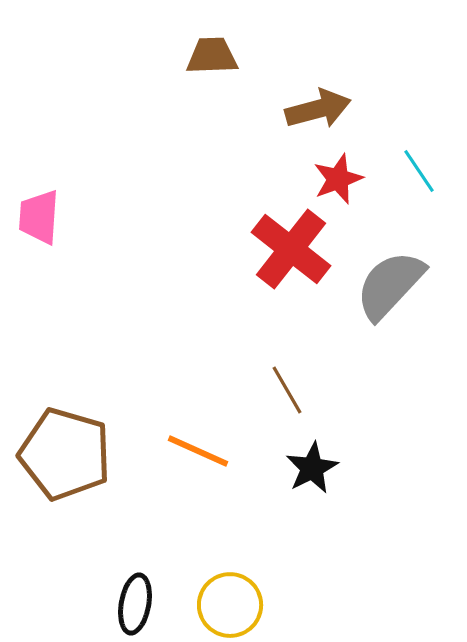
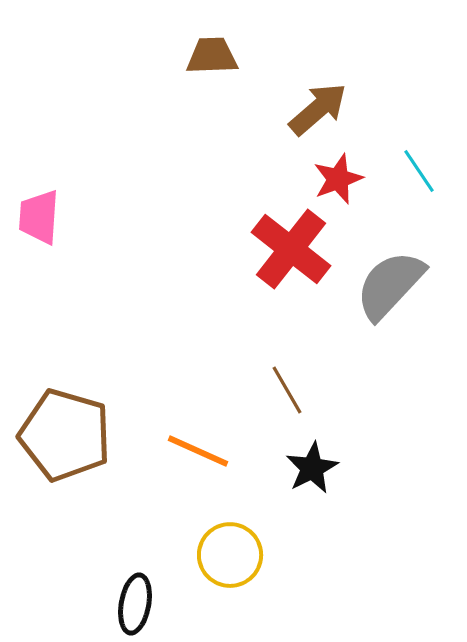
brown arrow: rotated 26 degrees counterclockwise
brown pentagon: moved 19 px up
yellow circle: moved 50 px up
